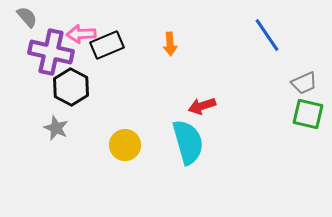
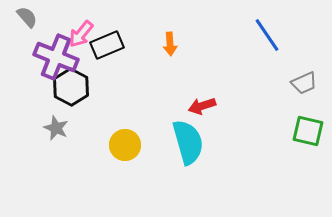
pink arrow: rotated 48 degrees counterclockwise
purple cross: moved 5 px right, 5 px down; rotated 9 degrees clockwise
green square: moved 17 px down
